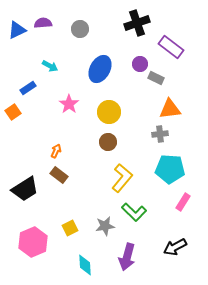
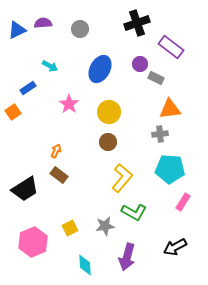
green L-shape: rotated 15 degrees counterclockwise
